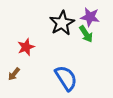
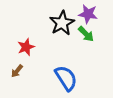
purple star: moved 2 px left, 3 px up
green arrow: rotated 12 degrees counterclockwise
brown arrow: moved 3 px right, 3 px up
